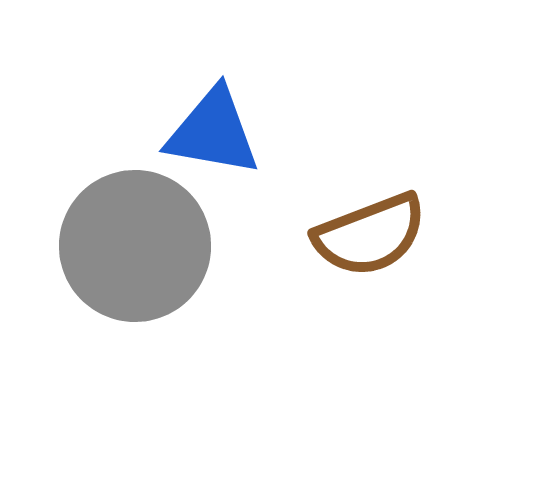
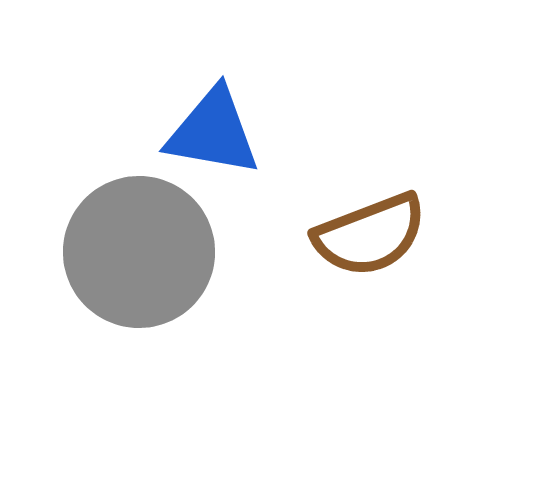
gray circle: moved 4 px right, 6 px down
